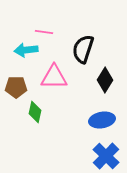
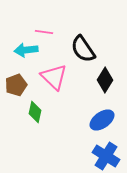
black semicircle: rotated 52 degrees counterclockwise
pink triangle: rotated 44 degrees clockwise
brown pentagon: moved 2 px up; rotated 20 degrees counterclockwise
blue ellipse: rotated 25 degrees counterclockwise
blue cross: rotated 12 degrees counterclockwise
